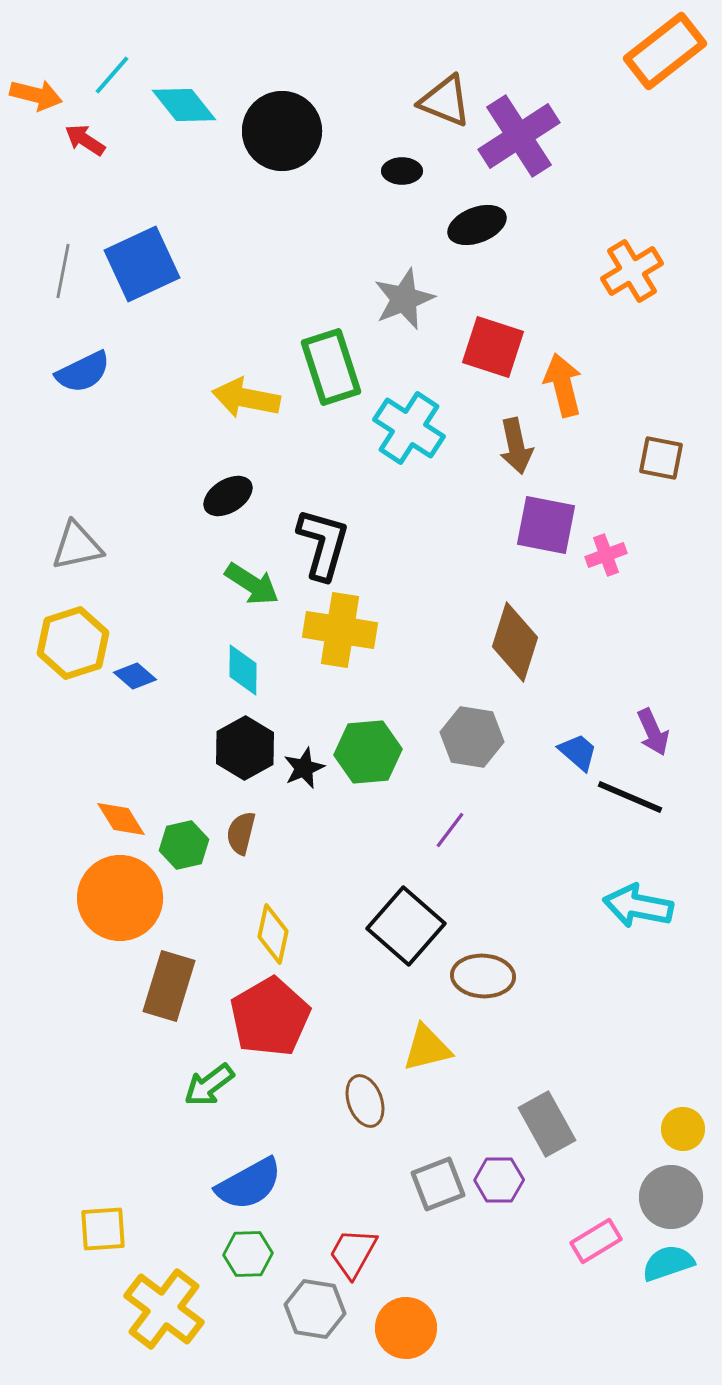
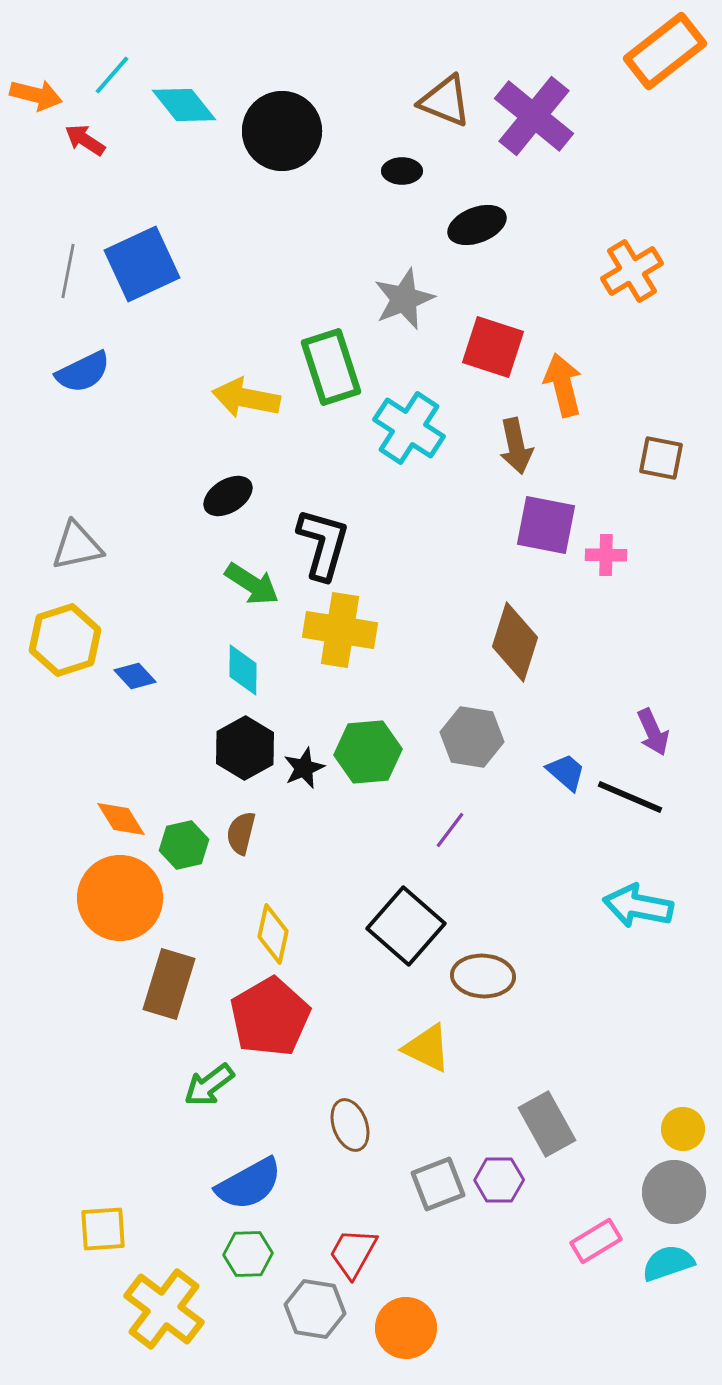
purple cross at (519, 136): moved 15 px right, 20 px up; rotated 18 degrees counterclockwise
gray line at (63, 271): moved 5 px right
pink cross at (606, 555): rotated 21 degrees clockwise
yellow hexagon at (73, 643): moved 8 px left, 3 px up
blue diamond at (135, 676): rotated 6 degrees clockwise
blue trapezoid at (578, 752): moved 12 px left, 20 px down
brown rectangle at (169, 986): moved 2 px up
yellow triangle at (427, 1048): rotated 40 degrees clockwise
brown ellipse at (365, 1101): moved 15 px left, 24 px down
gray circle at (671, 1197): moved 3 px right, 5 px up
